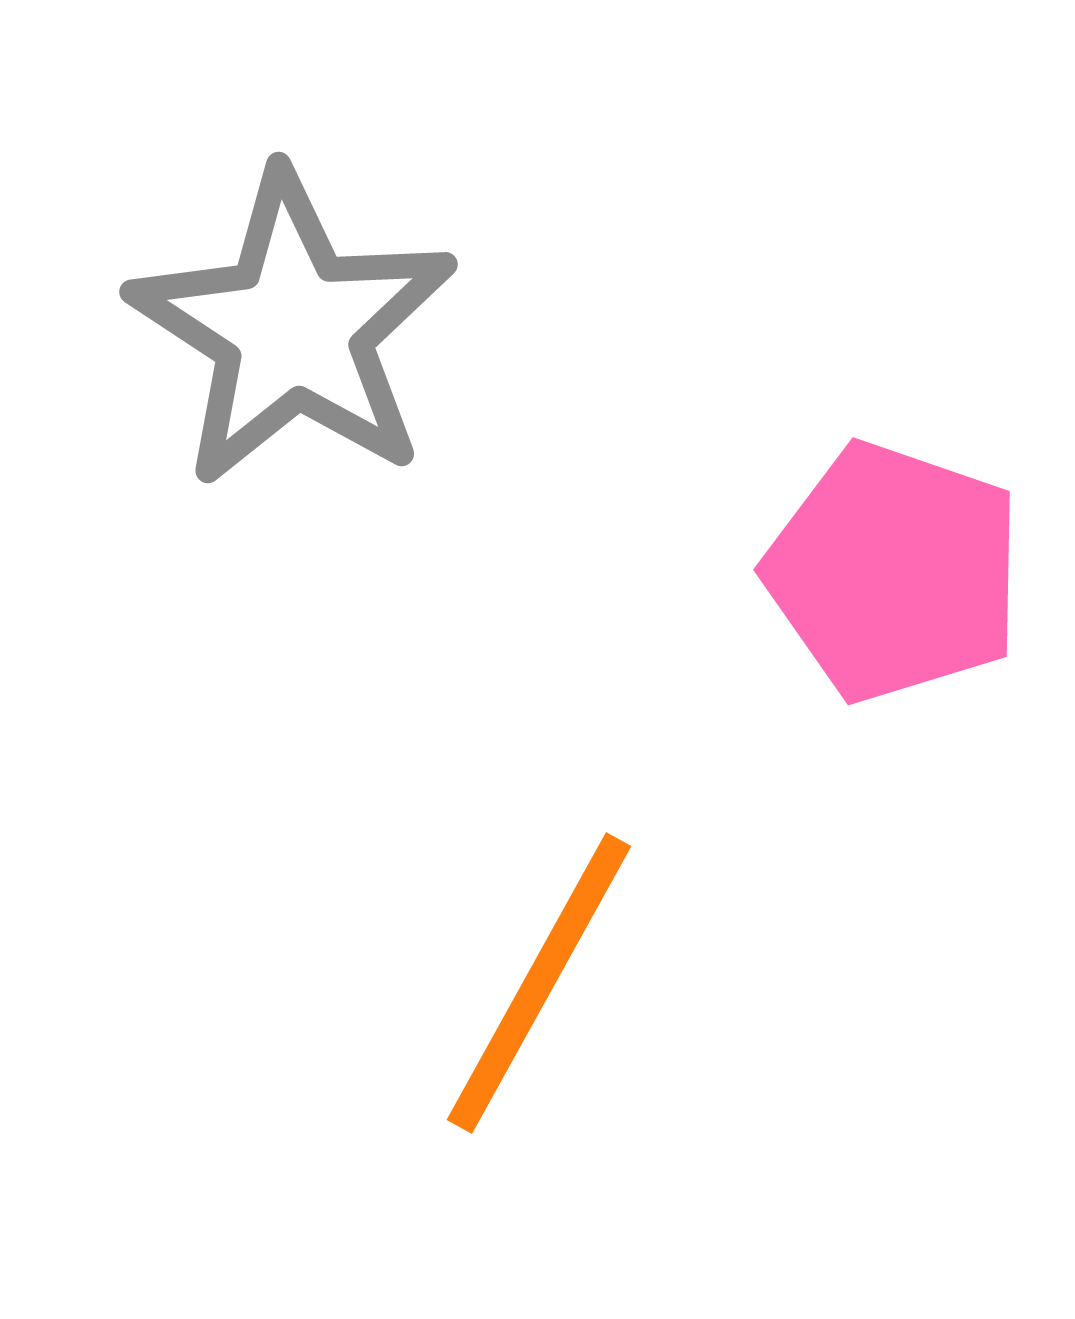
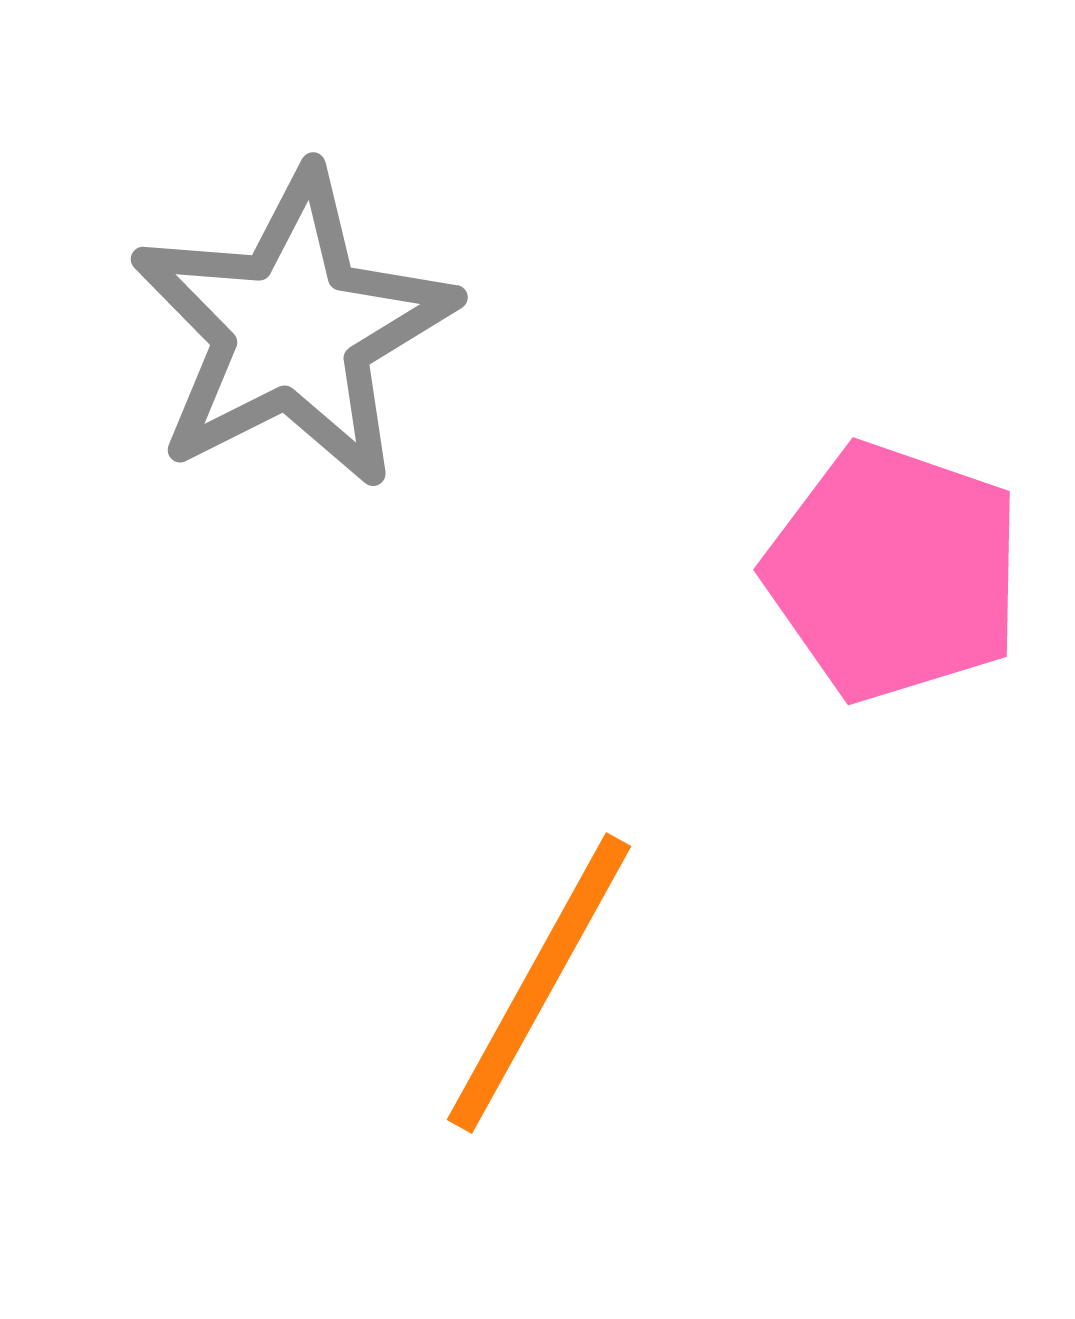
gray star: rotated 12 degrees clockwise
